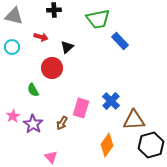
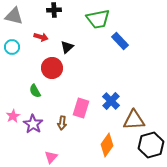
green semicircle: moved 2 px right, 1 px down
brown arrow: rotated 24 degrees counterclockwise
pink triangle: rotated 24 degrees clockwise
